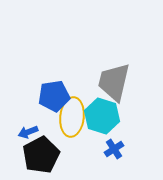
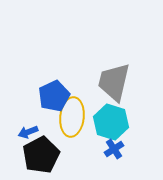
blue pentagon: rotated 16 degrees counterclockwise
cyan hexagon: moved 9 px right, 6 px down
